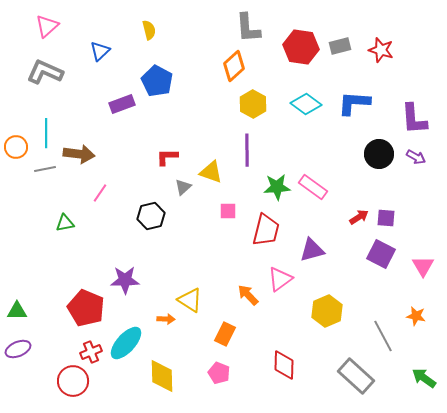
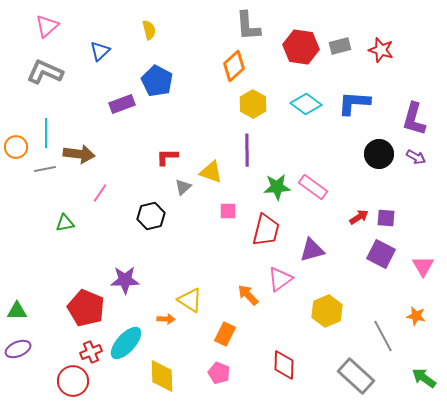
gray L-shape at (248, 28): moved 2 px up
purple L-shape at (414, 119): rotated 20 degrees clockwise
